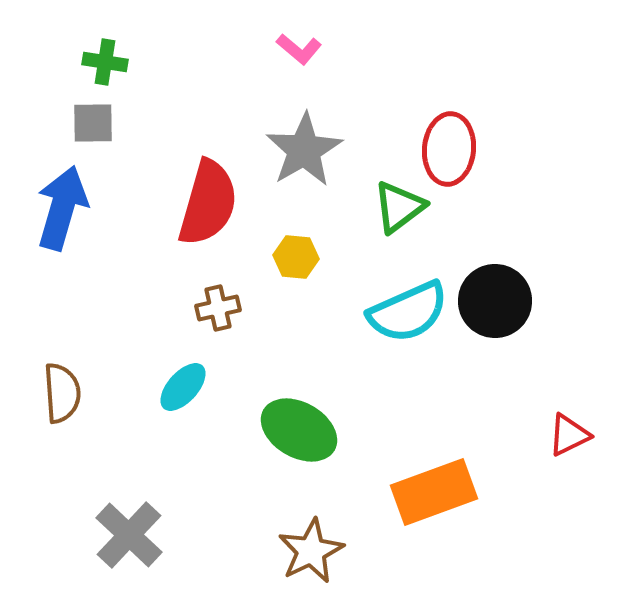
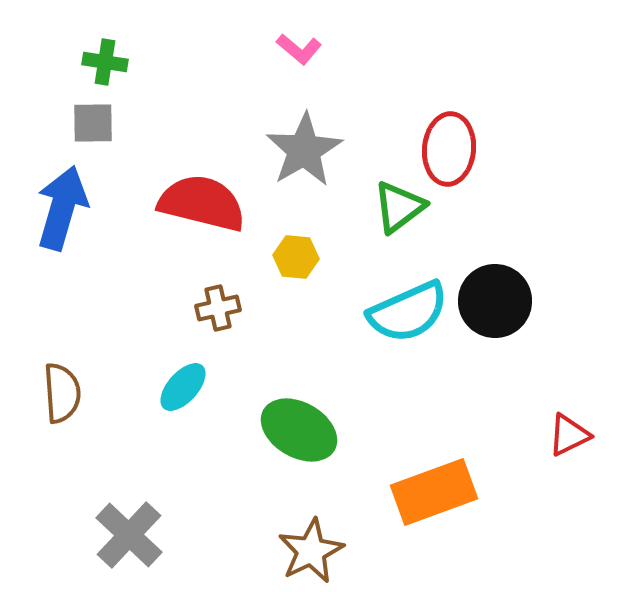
red semicircle: moved 6 px left; rotated 92 degrees counterclockwise
